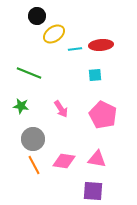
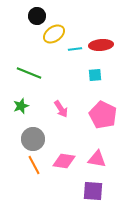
green star: rotated 28 degrees counterclockwise
